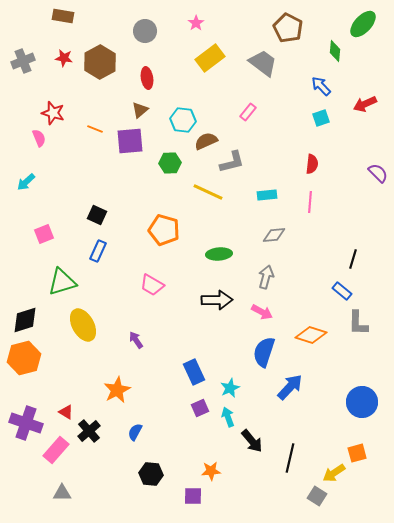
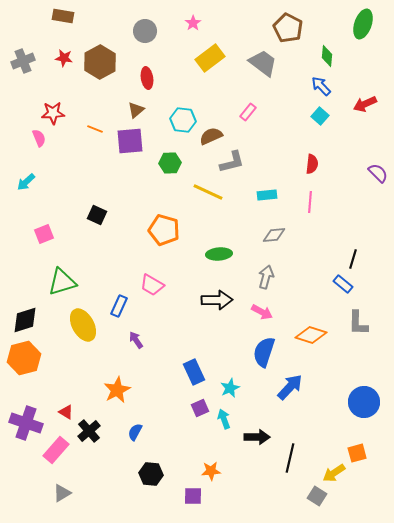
pink star at (196, 23): moved 3 px left
green ellipse at (363, 24): rotated 24 degrees counterclockwise
green diamond at (335, 51): moved 8 px left, 5 px down
brown triangle at (140, 110): moved 4 px left
red star at (53, 113): rotated 20 degrees counterclockwise
cyan square at (321, 118): moved 1 px left, 2 px up; rotated 30 degrees counterclockwise
brown semicircle at (206, 141): moved 5 px right, 5 px up
blue rectangle at (98, 251): moved 21 px right, 55 px down
blue rectangle at (342, 291): moved 1 px right, 7 px up
blue circle at (362, 402): moved 2 px right
cyan arrow at (228, 417): moved 4 px left, 2 px down
black arrow at (252, 441): moved 5 px right, 4 px up; rotated 50 degrees counterclockwise
gray triangle at (62, 493): rotated 30 degrees counterclockwise
